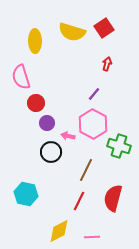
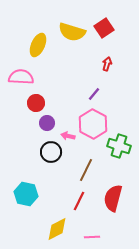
yellow ellipse: moved 3 px right, 4 px down; rotated 25 degrees clockwise
pink semicircle: rotated 110 degrees clockwise
yellow diamond: moved 2 px left, 2 px up
